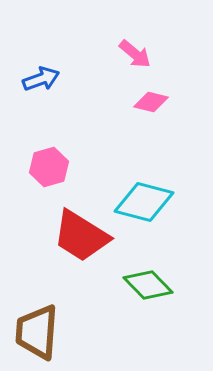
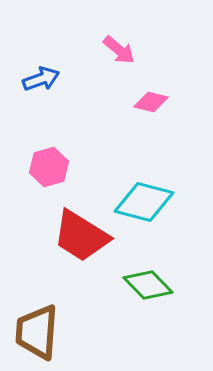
pink arrow: moved 16 px left, 4 px up
